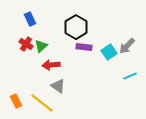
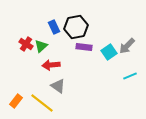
blue rectangle: moved 24 px right, 8 px down
black hexagon: rotated 20 degrees clockwise
orange rectangle: rotated 64 degrees clockwise
